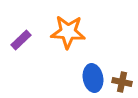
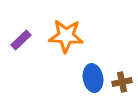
orange star: moved 2 px left, 4 px down
brown cross: rotated 24 degrees counterclockwise
